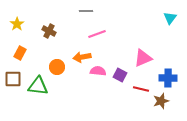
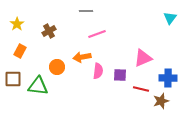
brown cross: rotated 32 degrees clockwise
orange rectangle: moved 2 px up
pink semicircle: rotated 91 degrees clockwise
purple square: rotated 24 degrees counterclockwise
